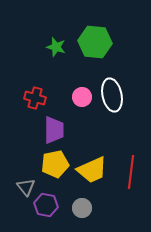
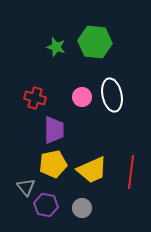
yellow pentagon: moved 2 px left
